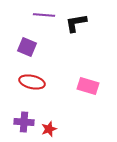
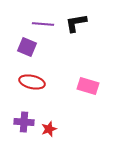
purple line: moved 1 px left, 9 px down
